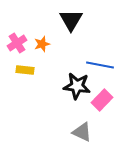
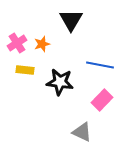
black star: moved 17 px left, 4 px up
